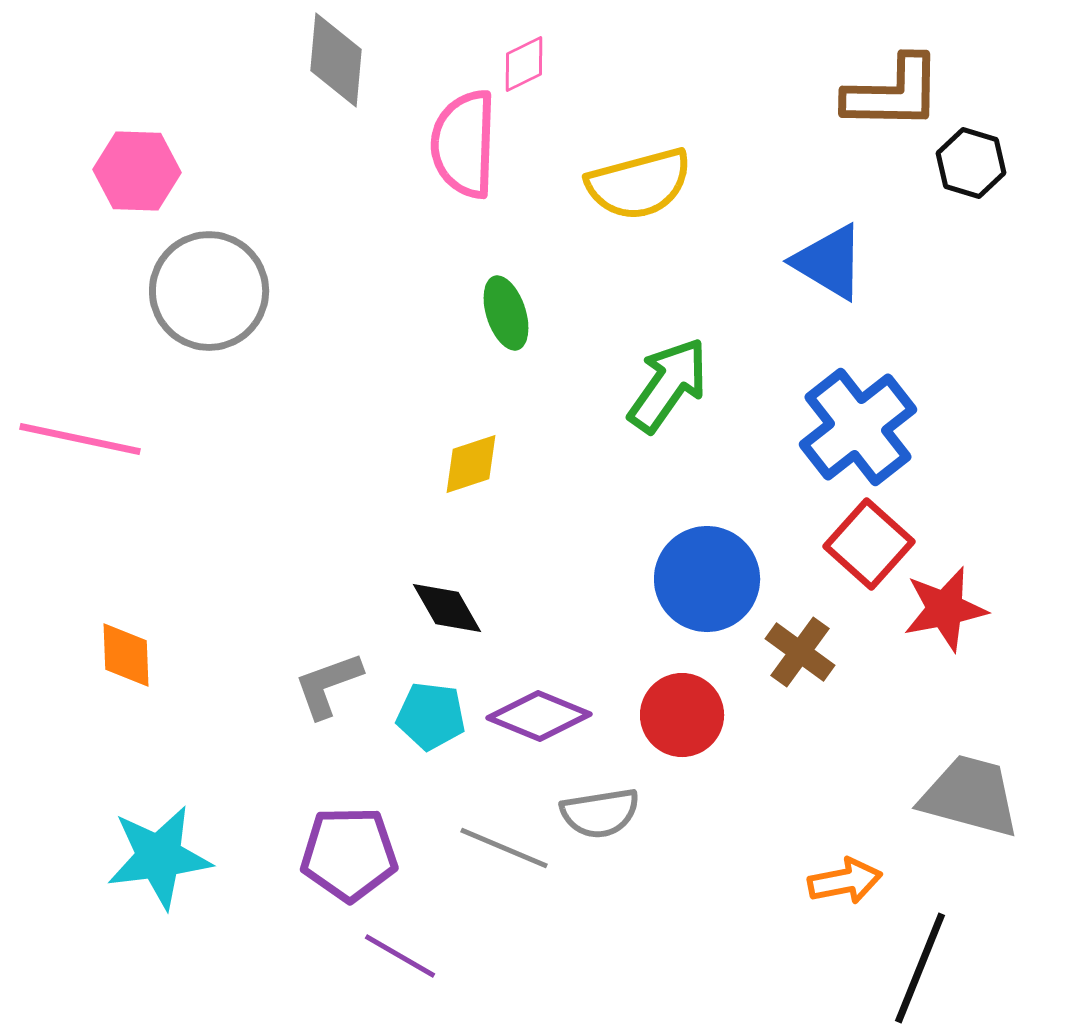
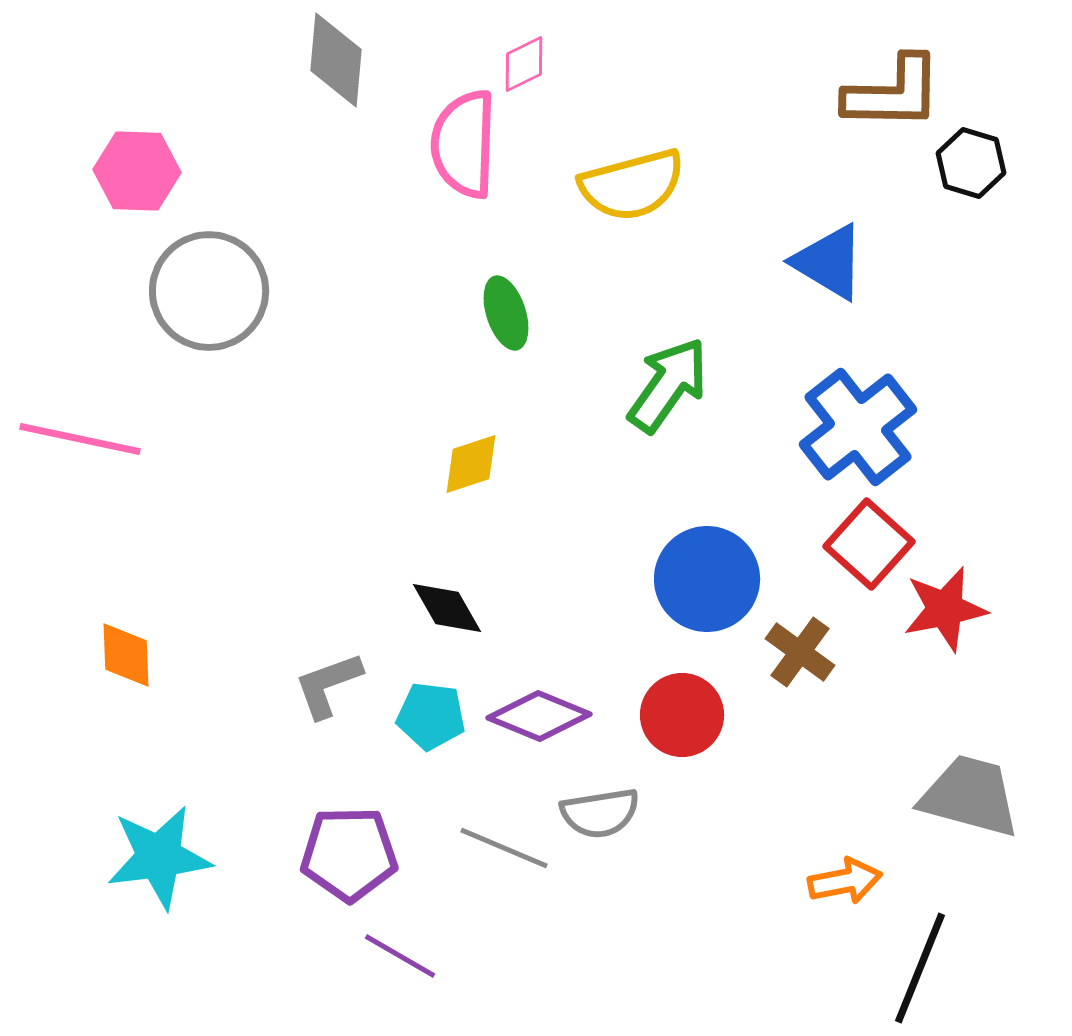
yellow semicircle: moved 7 px left, 1 px down
